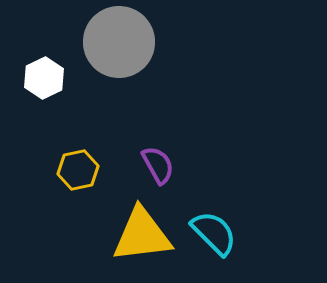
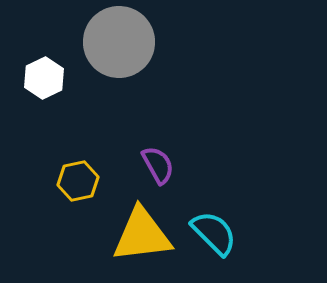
yellow hexagon: moved 11 px down
